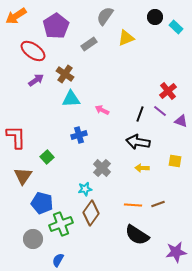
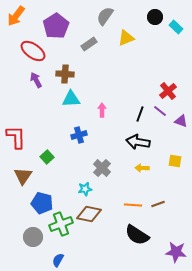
orange arrow: rotated 20 degrees counterclockwise
brown cross: rotated 30 degrees counterclockwise
purple arrow: rotated 84 degrees counterclockwise
pink arrow: rotated 64 degrees clockwise
brown diamond: moved 2 px left, 1 px down; rotated 65 degrees clockwise
gray circle: moved 2 px up
purple star: rotated 15 degrees clockwise
